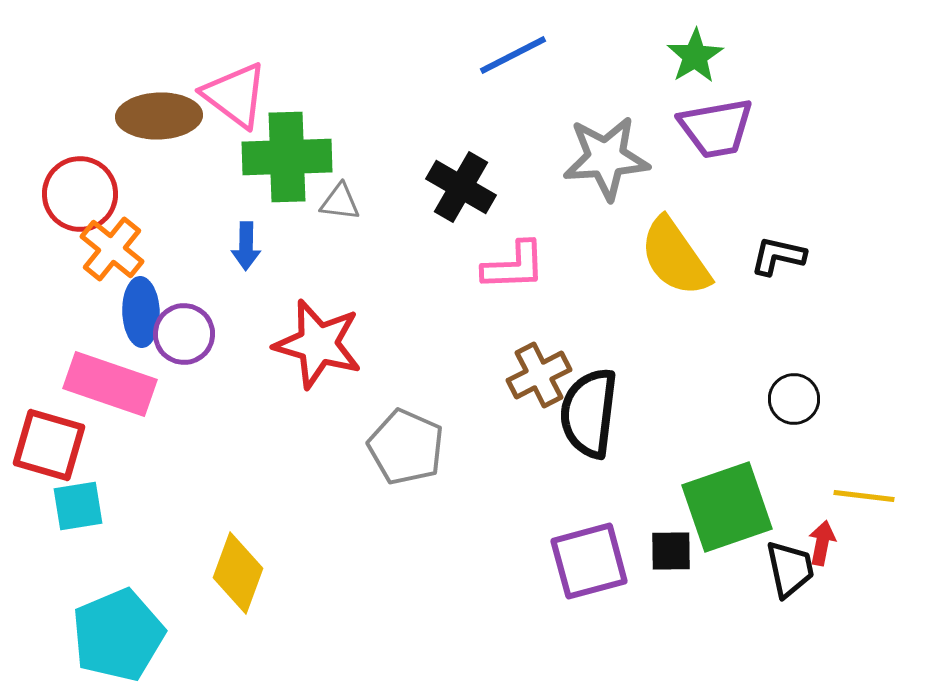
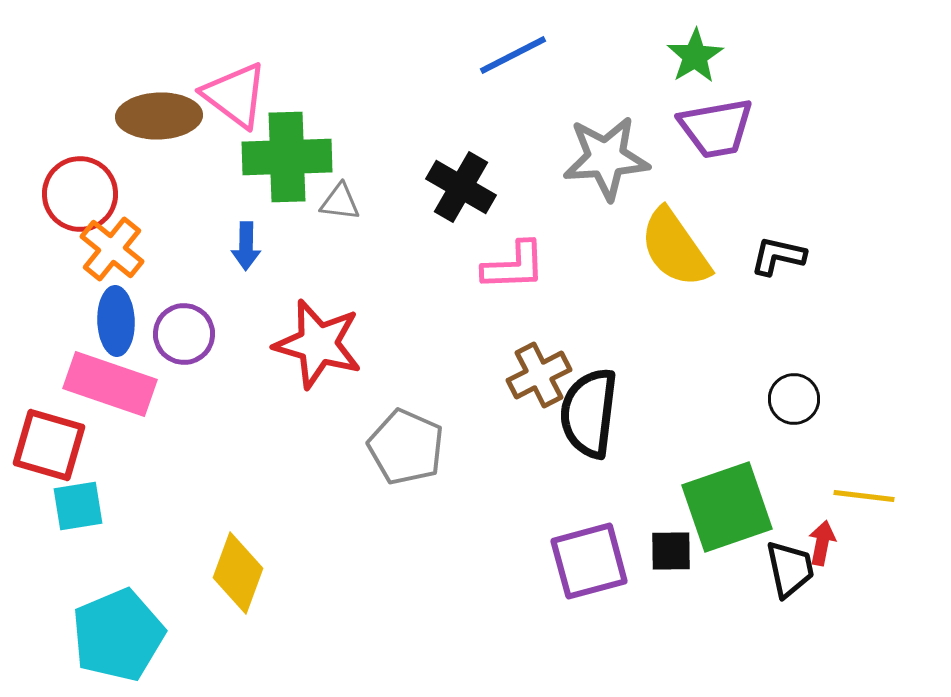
yellow semicircle: moved 9 px up
blue ellipse: moved 25 px left, 9 px down
